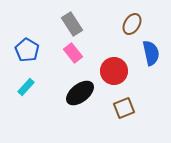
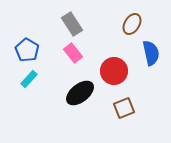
cyan rectangle: moved 3 px right, 8 px up
